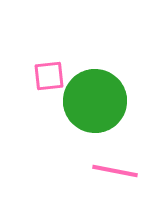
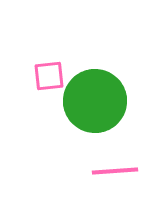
pink line: rotated 15 degrees counterclockwise
